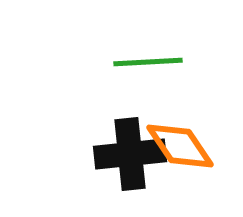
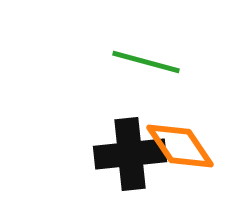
green line: moved 2 px left; rotated 18 degrees clockwise
